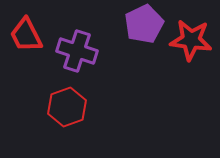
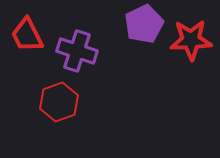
red trapezoid: moved 1 px right
red star: rotated 9 degrees counterclockwise
red hexagon: moved 8 px left, 5 px up
